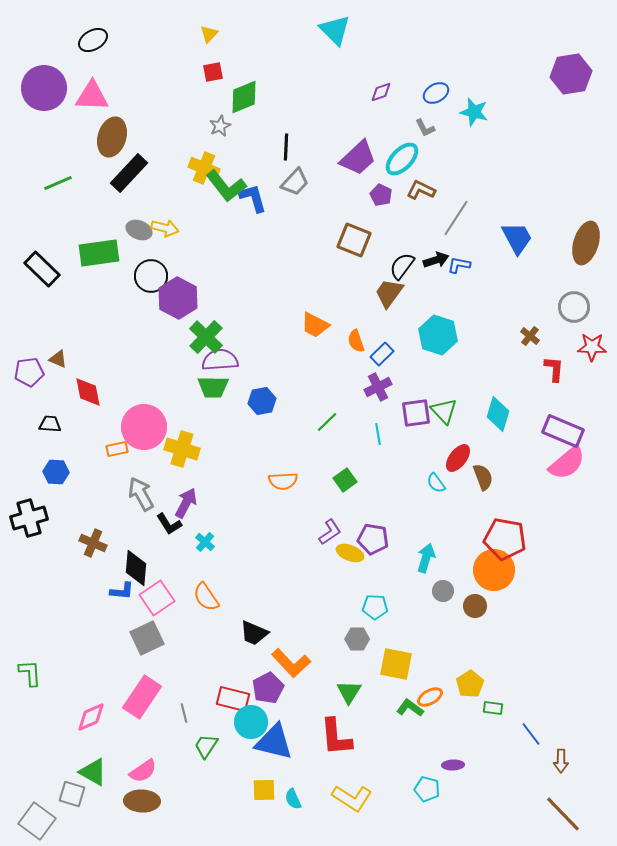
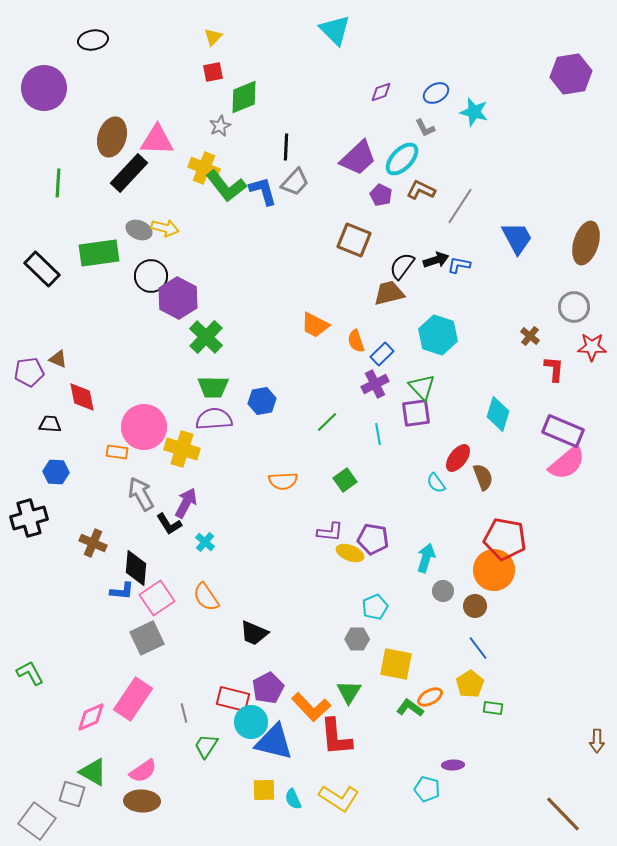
yellow triangle at (209, 34): moved 4 px right, 3 px down
black ellipse at (93, 40): rotated 20 degrees clockwise
pink triangle at (92, 96): moved 65 px right, 44 px down
green line at (58, 183): rotated 64 degrees counterclockwise
blue L-shape at (253, 198): moved 10 px right, 7 px up
gray line at (456, 218): moved 4 px right, 12 px up
brown trapezoid at (389, 293): rotated 40 degrees clockwise
purple semicircle at (220, 360): moved 6 px left, 59 px down
purple cross at (378, 387): moved 3 px left, 3 px up
red diamond at (88, 392): moved 6 px left, 5 px down
green triangle at (444, 411): moved 22 px left, 24 px up
orange rectangle at (117, 449): moved 3 px down; rotated 20 degrees clockwise
purple L-shape at (330, 532): rotated 40 degrees clockwise
cyan pentagon at (375, 607): rotated 25 degrees counterclockwise
orange L-shape at (291, 663): moved 20 px right, 44 px down
green L-shape at (30, 673): rotated 24 degrees counterclockwise
pink rectangle at (142, 697): moved 9 px left, 2 px down
blue line at (531, 734): moved 53 px left, 86 px up
brown arrow at (561, 761): moved 36 px right, 20 px up
yellow L-shape at (352, 798): moved 13 px left
